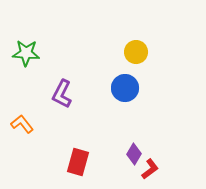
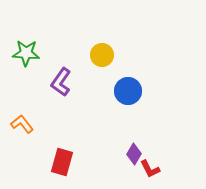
yellow circle: moved 34 px left, 3 px down
blue circle: moved 3 px right, 3 px down
purple L-shape: moved 1 px left, 12 px up; rotated 8 degrees clockwise
red rectangle: moved 16 px left
red L-shape: rotated 100 degrees clockwise
